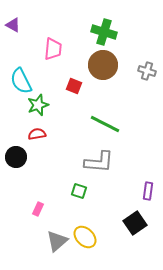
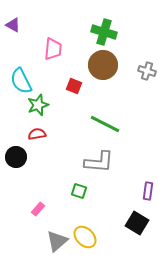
pink rectangle: rotated 16 degrees clockwise
black square: moved 2 px right; rotated 25 degrees counterclockwise
